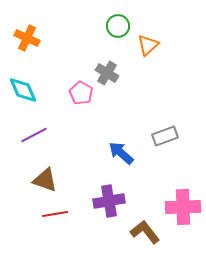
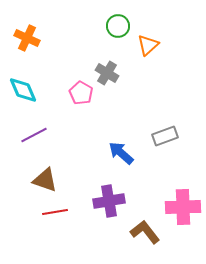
red line: moved 2 px up
